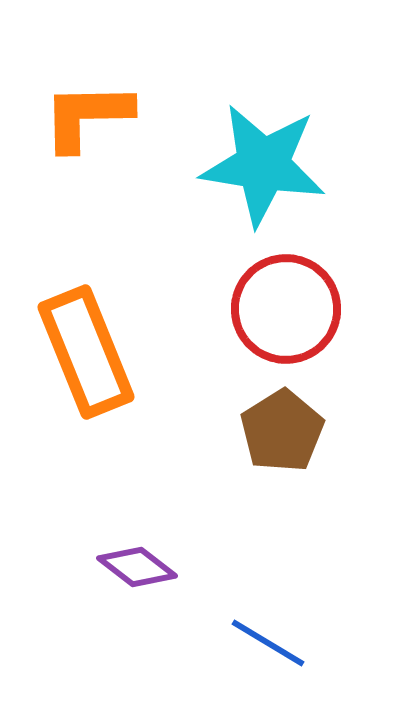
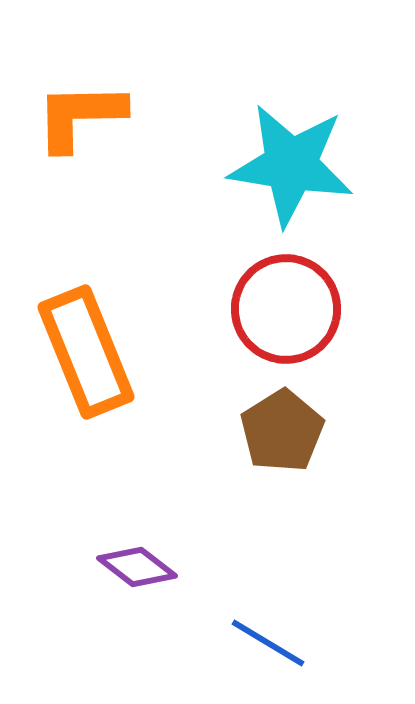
orange L-shape: moved 7 px left
cyan star: moved 28 px right
